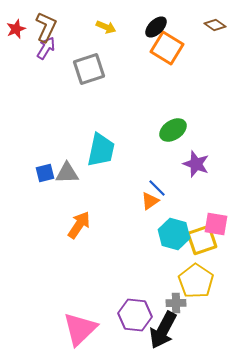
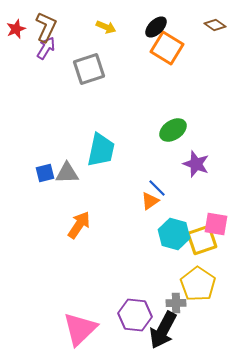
yellow pentagon: moved 2 px right, 3 px down
